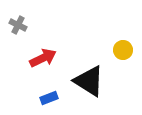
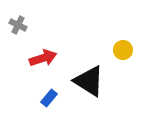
red arrow: rotated 8 degrees clockwise
blue rectangle: rotated 30 degrees counterclockwise
